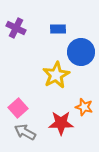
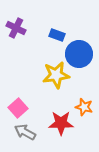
blue rectangle: moved 1 px left, 6 px down; rotated 21 degrees clockwise
blue circle: moved 2 px left, 2 px down
yellow star: rotated 20 degrees clockwise
